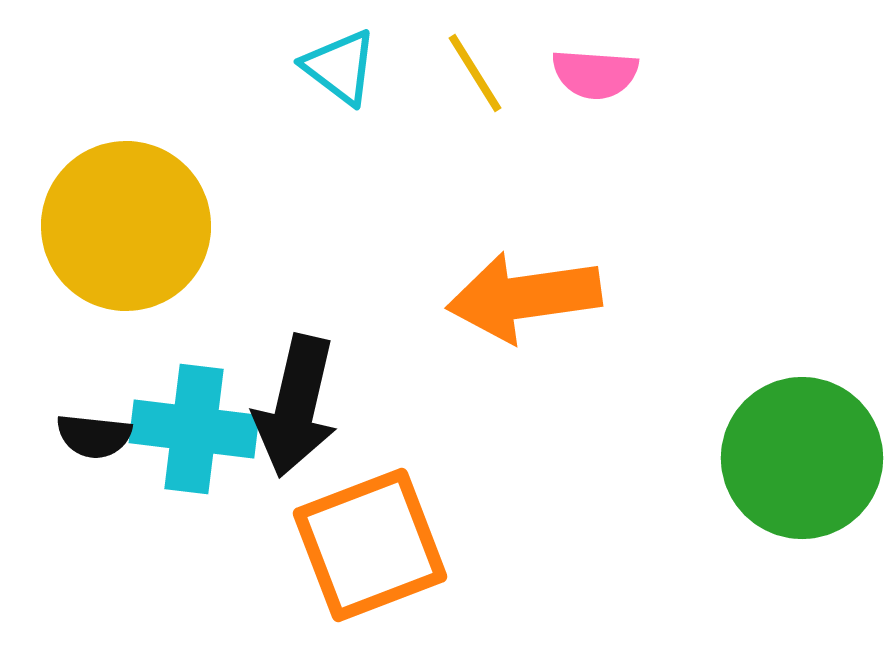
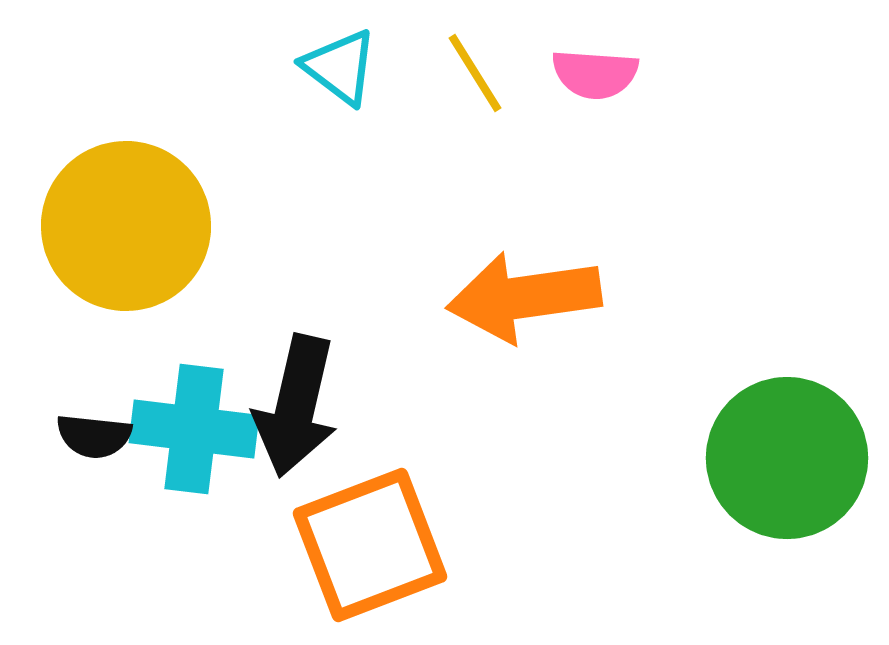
green circle: moved 15 px left
